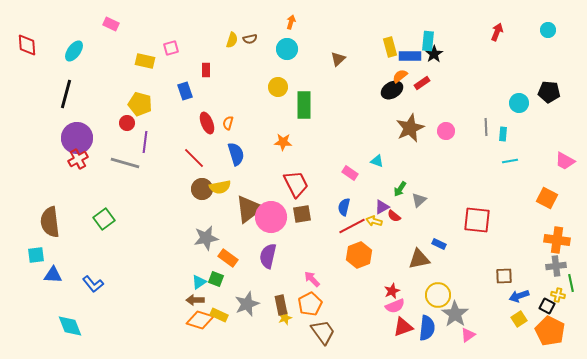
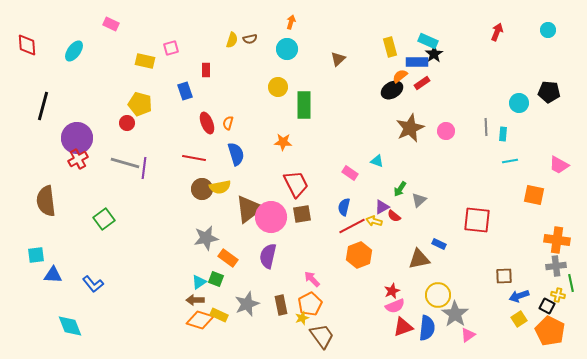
cyan rectangle at (428, 41): rotated 72 degrees counterclockwise
blue rectangle at (410, 56): moved 7 px right, 6 px down
black line at (66, 94): moved 23 px left, 12 px down
purple line at (145, 142): moved 1 px left, 26 px down
red line at (194, 158): rotated 35 degrees counterclockwise
pink trapezoid at (565, 161): moved 6 px left, 4 px down
orange square at (547, 198): moved 13 px left, 3 px up; rotated 15 degrees counterclockwise
brown semicircle at (50, 222): moved 4 px left, 21 px up
yellow star at (285, 318): moved 17 px right
brown trapezoid at (323, 332): moved 1 px left, 4 px down
